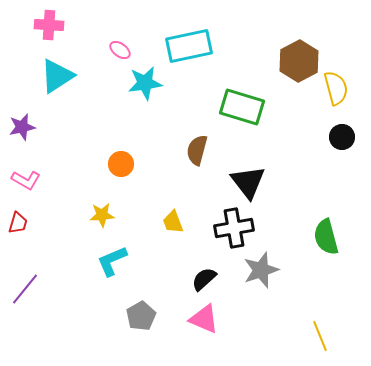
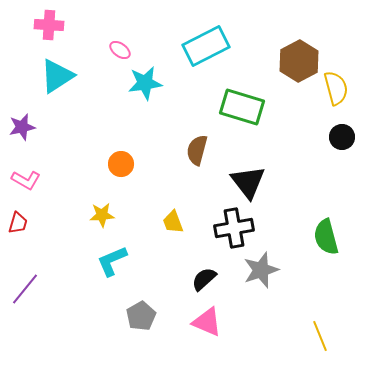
cyan rectangle: moved 17 px right; rotated 15 degrees counterclockwise
pink triangle: moved 3 px right, 3 px down
